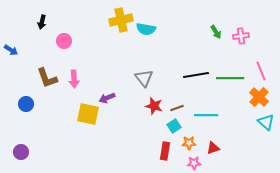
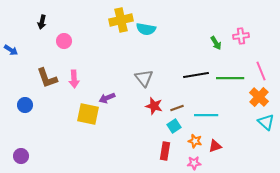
green arrow: moved 11 px down
blue circle: moved 1 px left, 1 px down
orange star: moved 6 px right, 2 px up; rotated 16 degrees clockwise
red triangle: moved 2 px right, 2 px up
purple circle: moved 4 px down
